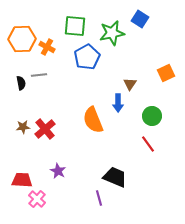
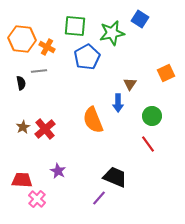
orange hexagon: rotated 8 degrees clockwise
gray line: moved 4 px up
brown star: rotated 24 degrees counterclockwise
purple line: rotated 56 degrees clockwise
